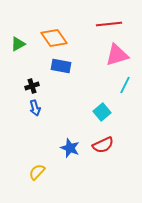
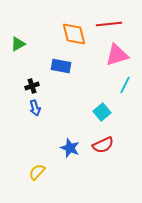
orange diamond: moved 20 px right, 4 px up; rotated 20 degrees clockwise
